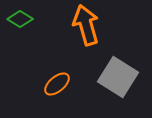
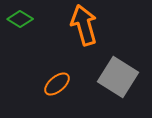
orange arrow: moved 2 px left
